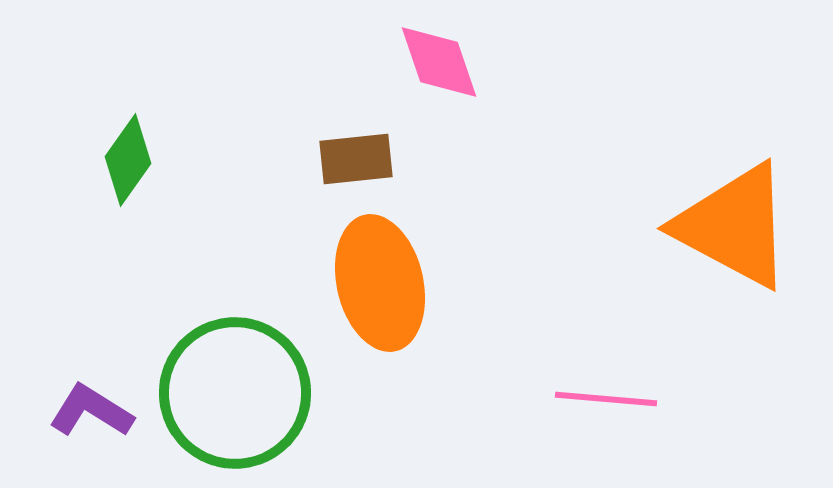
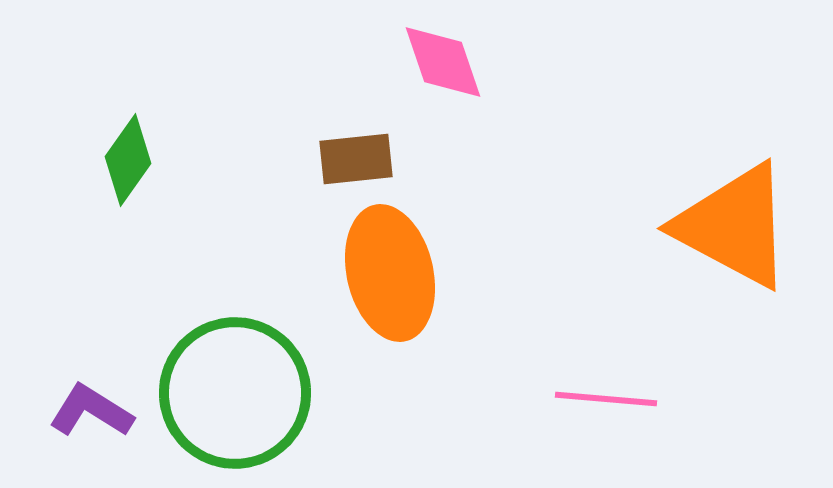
pink diamond: moved 4 px right
orange ellipse: moved 10 px right, 10 px up
